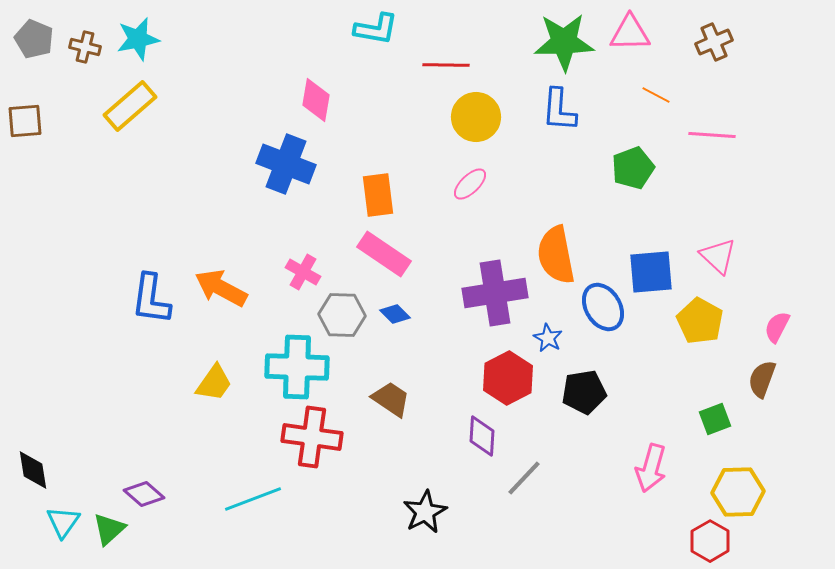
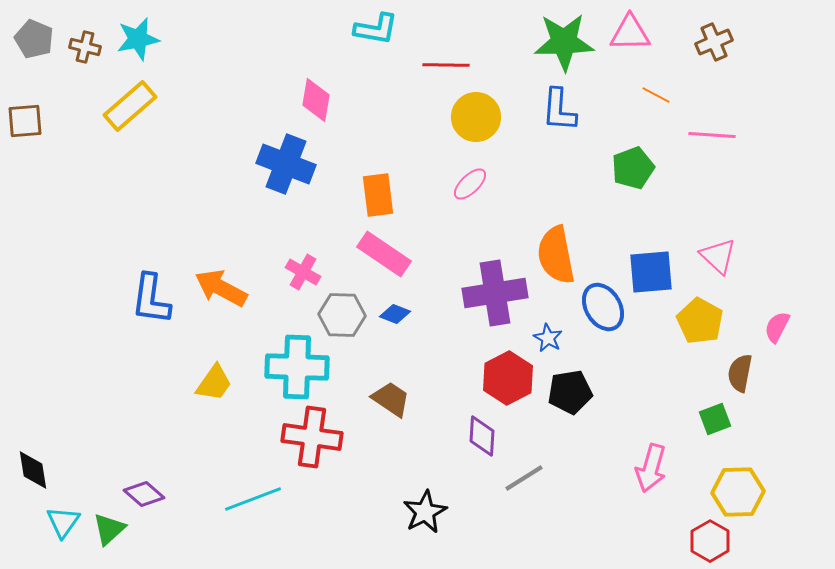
blue diamond at (395, 314): rotated 24 degrees counterclockwise
brown semicircle at (762, 379): moved 22 px left, 6 px up; rotated 9 degrees counterclockwise
black pentagon at (584, 392): moved 14 px left
gray line at (524, 478): rotated 15 degrees clockwise
